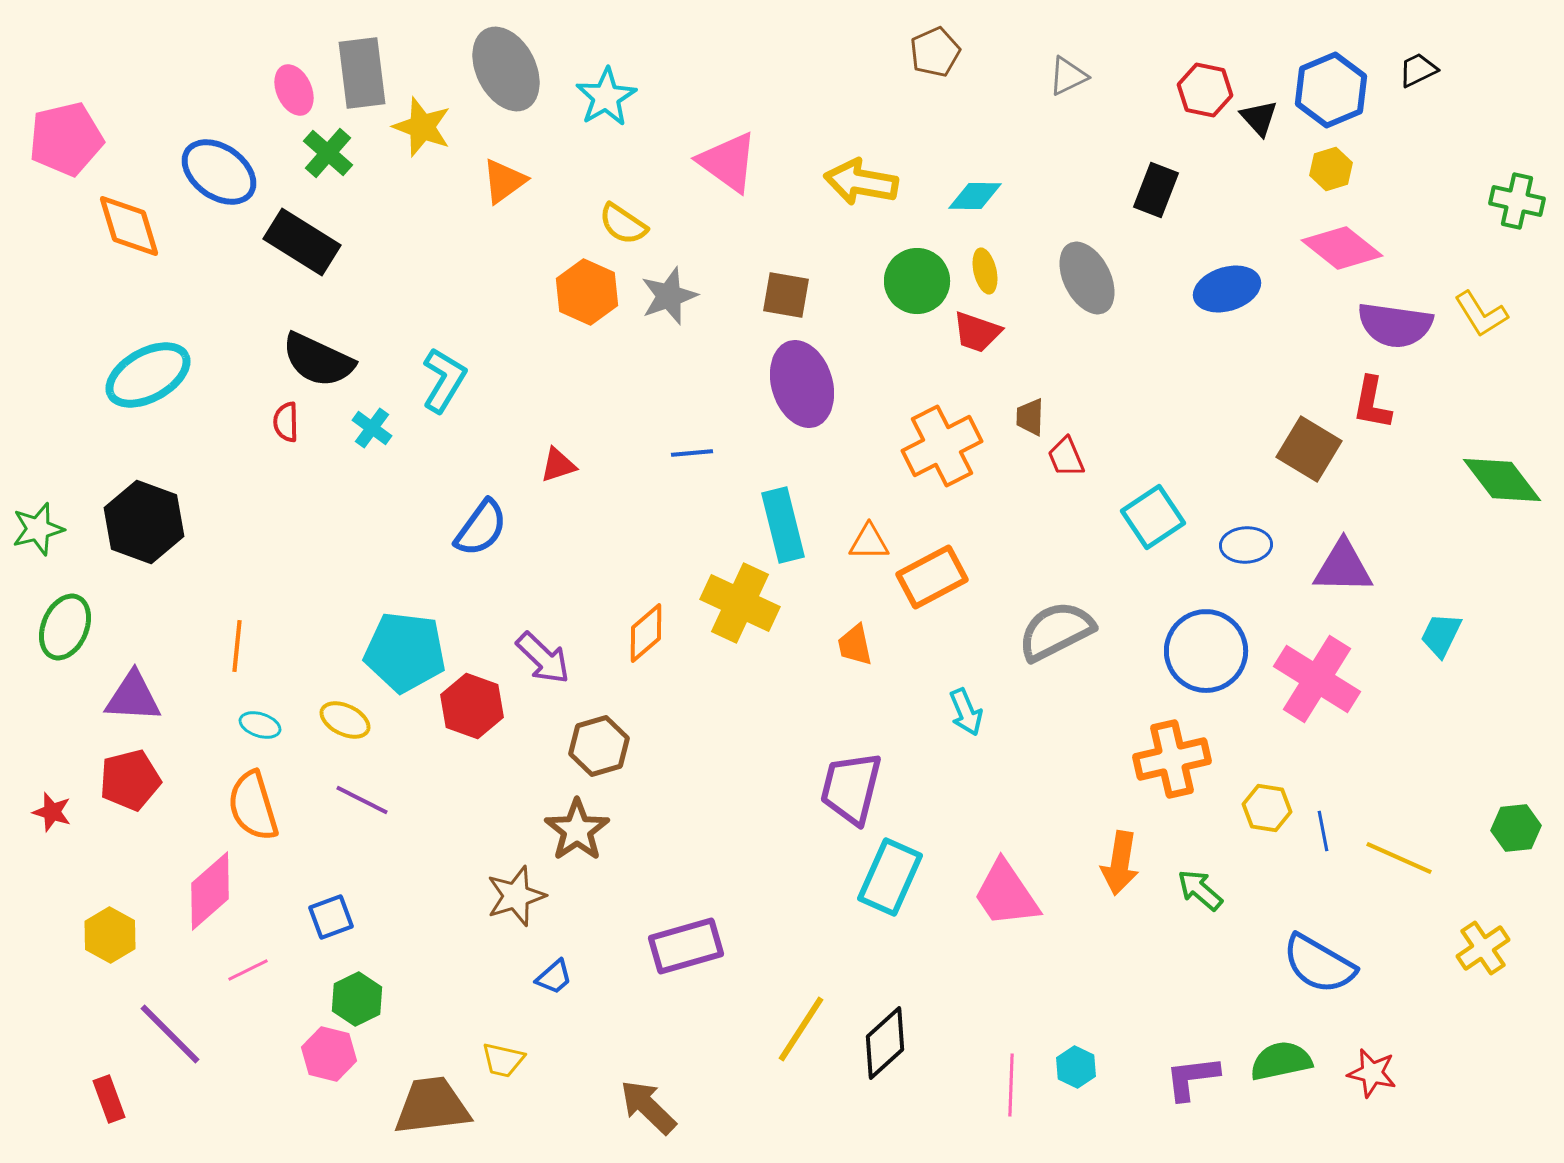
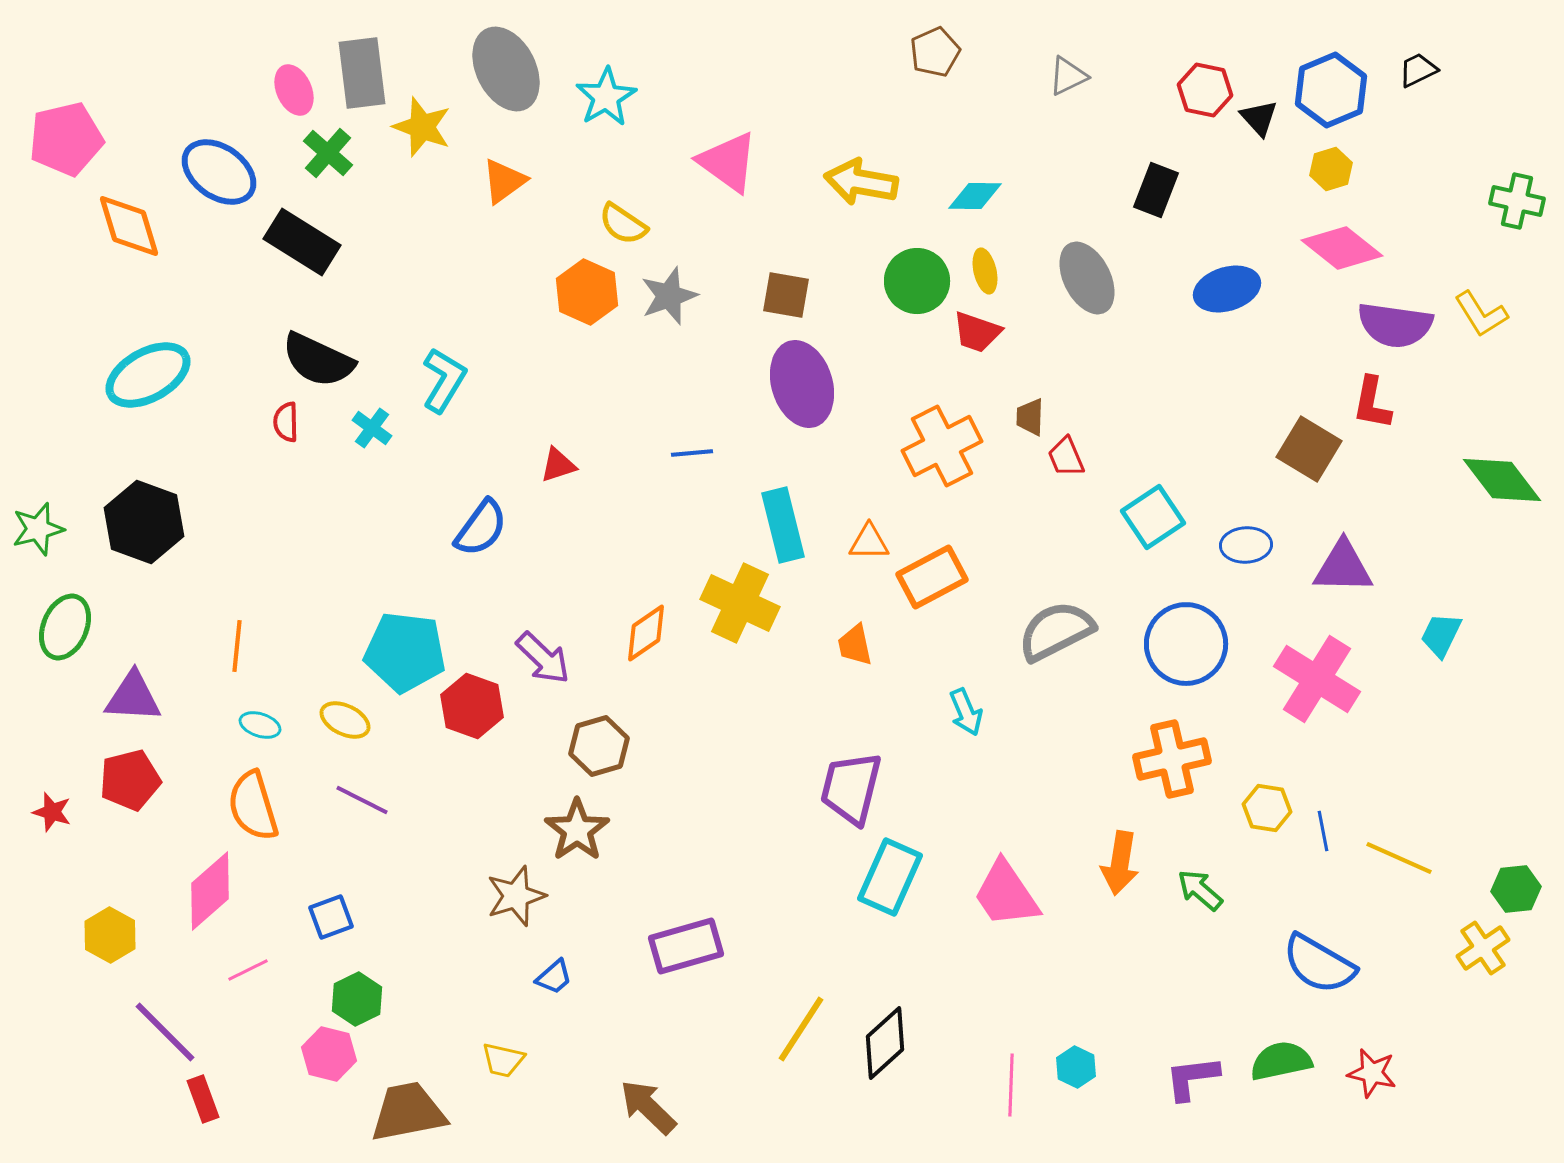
orange diamond at (646, 633): rotated 6 degrees clockwise
blue circle at (1206, 651): moved 20 px left, 7 px up
green hexagon at (1516, 828): moved 61 px down
purple line at (170, 1034): moved 5 px left, 2 px up
red rectangle at (109, 1099): moved 94 px right
brown trapezoid at (432, 1106): moved 24 px left, 6 px down; rotated 4 degrees counterclockwise
